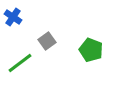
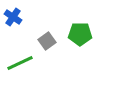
green pentagon: moved 11 px left, 16 px up; rotated 20 degrees counterclockwise
green line: rotated 12 degrees clockwise
